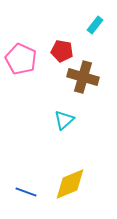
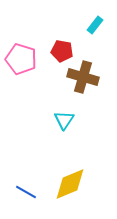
pink pentagon: rotated 8 degrees counterclockwise
cyan triangle: rotated 15 degrees counterclockwise
blue line: rotated 10 degrees clockwise
